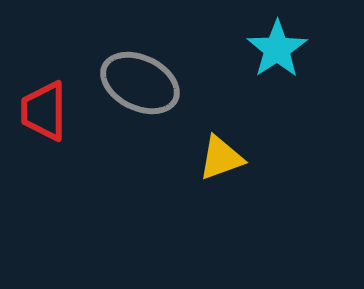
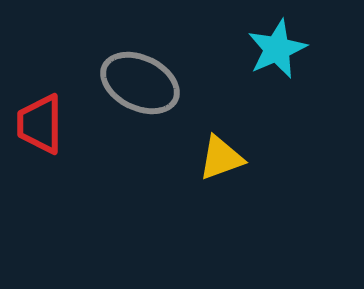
cyan star: rotated 10 degrees clockwise
red trapezoid: moved 4 px left, 13 px down
